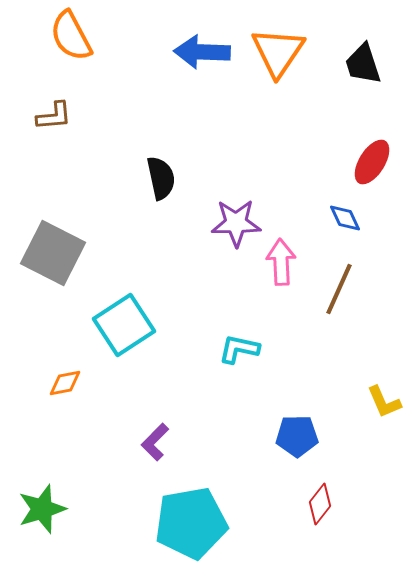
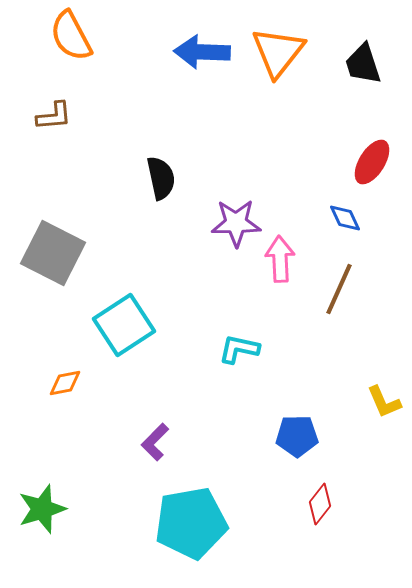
orange triangle: rotated 4 degrees clockwise
pink arrow: moved 1 px left, 3 px up
